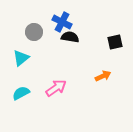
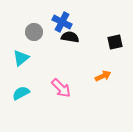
pink arrow: moved 5 px right; rotated 80 degrees clockwise
